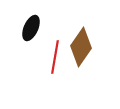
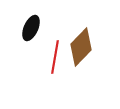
brown diamond: rotated 9 degrees clockwise
